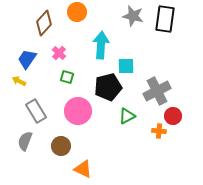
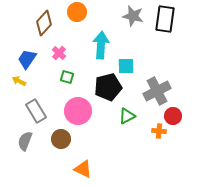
brown circle: moved 7 px up
